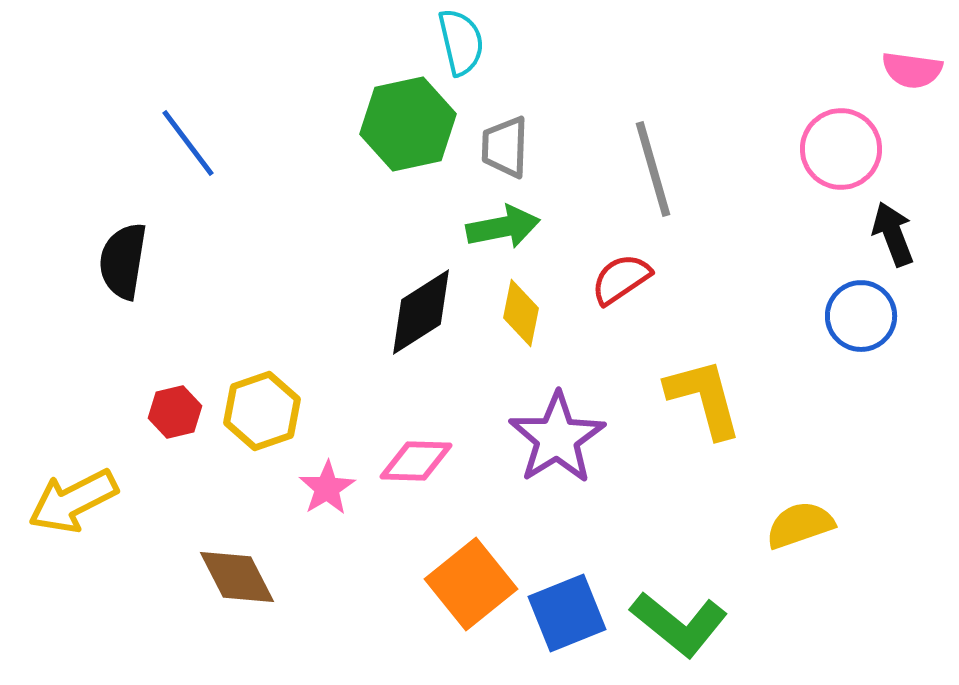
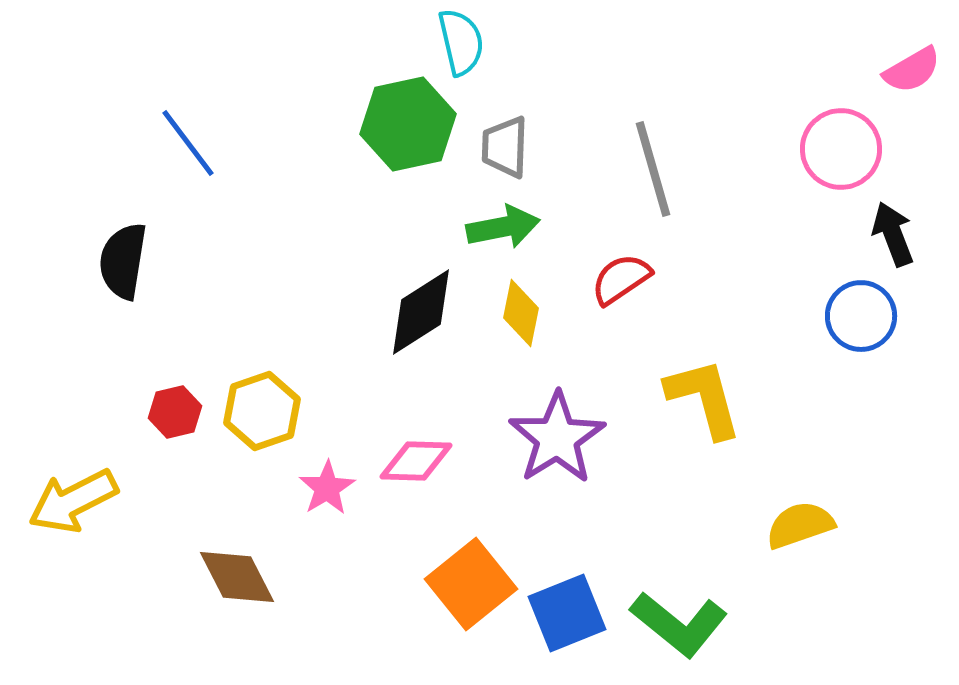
pink semicircle: rotated 38 degrees counterclockwise
